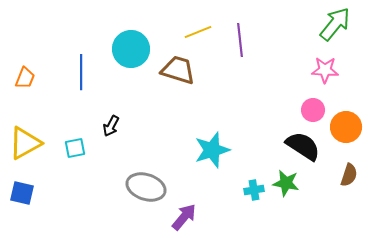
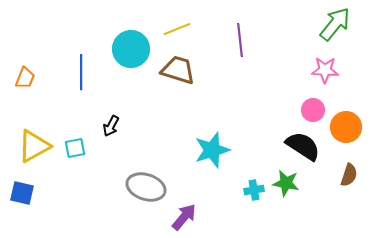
yellow line: moved 21 px left, 3 px up
yellow triangle: moved 9 px right, 3 px down
